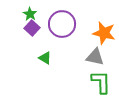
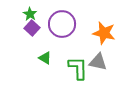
gray triangle: moved 3 px right, 5 px down
green L-shape: moved 23 px left, 14 px up
